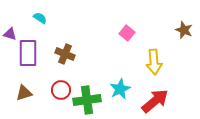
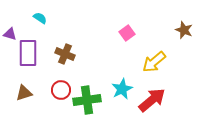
pink square: rotated 14 degrees clockwise
yellow arrow: rotated 55 degrees clockwise
cyan star: moved 2 px right
red arrow: moved 3 px left, 1 px up
